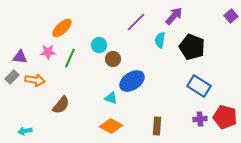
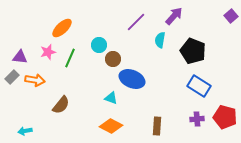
black pentagon: moved 1 px right, 4 px down
pink star: rotated 14 degrees counterclockwise
blue ellipse: moved 2 px up; rotated 55 degrees clockwise
purple cross: moved 3 px left
